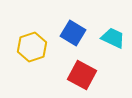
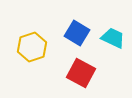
blue square: moved 4 px right
red square: moved 1 px left, 2 px up
